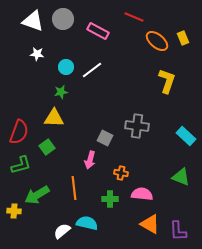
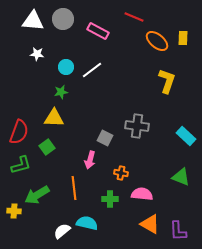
white triangle: rotated 15 degrees counterclockwise
yellow rectangle: rotated 24 degrees clockwise
